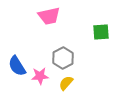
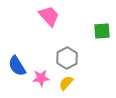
pink trapezoid: rotated 120 degrees counterclockwise
green square: moved 1 px right, 1 px up
gray hexagon: moved 4 px right
pink star: moved 1 px right, 2 px down
